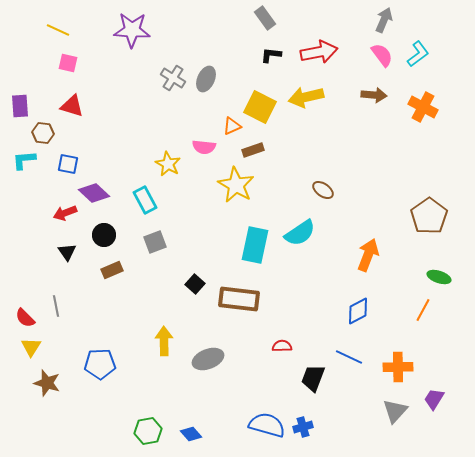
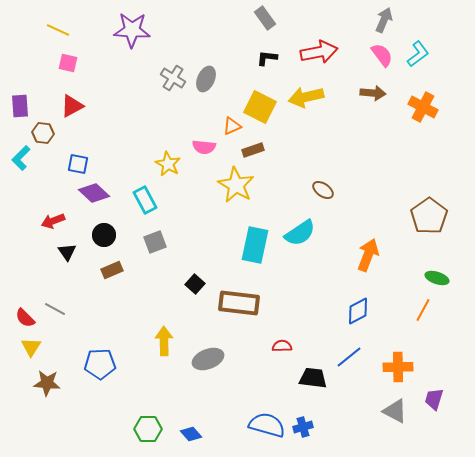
black L-shape at (271, 55): moved 4 px left, 3 px down
brown arrow at (374, 95): moved 1 px left, 2 px up
red triangle at (72, 106): rotated 45 degrees counterclockwise
cyan L-shape at (24, 160): moved 3 px left, 2 px up; rotated 40 degrees counterclockwise
blue square at (68, 164): moved 10 px right
red arrow at (65, 213): moved 12 px left, 8 px down
green ellipse at (439, 277): moved 2 px left, 1 px down
brown rectangle at (239, 299): moved 4 px down
gray line at (56, 306): moved 1 px left, 3 px down; rotated 50 degrees counterclockwise
blue line at (349, 357): rotated 64 degrees counterclockwise
black trapezoid at (313, 378): rotated 76 degrees clockwise
brown star at (47, 383): rotated 12 degrees counterclockwise
purple trapezoid at (434, 399): rotated 15 degrees counterclockwise
gray triangle at (395, 411): rotated 44 degrees counterclockwise
green hexagon at (148, 431): moved 2 px up; rotated 12 degrees clockwise
